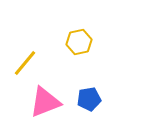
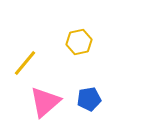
pink triangle: rotated 20 degrees counterclockwise
